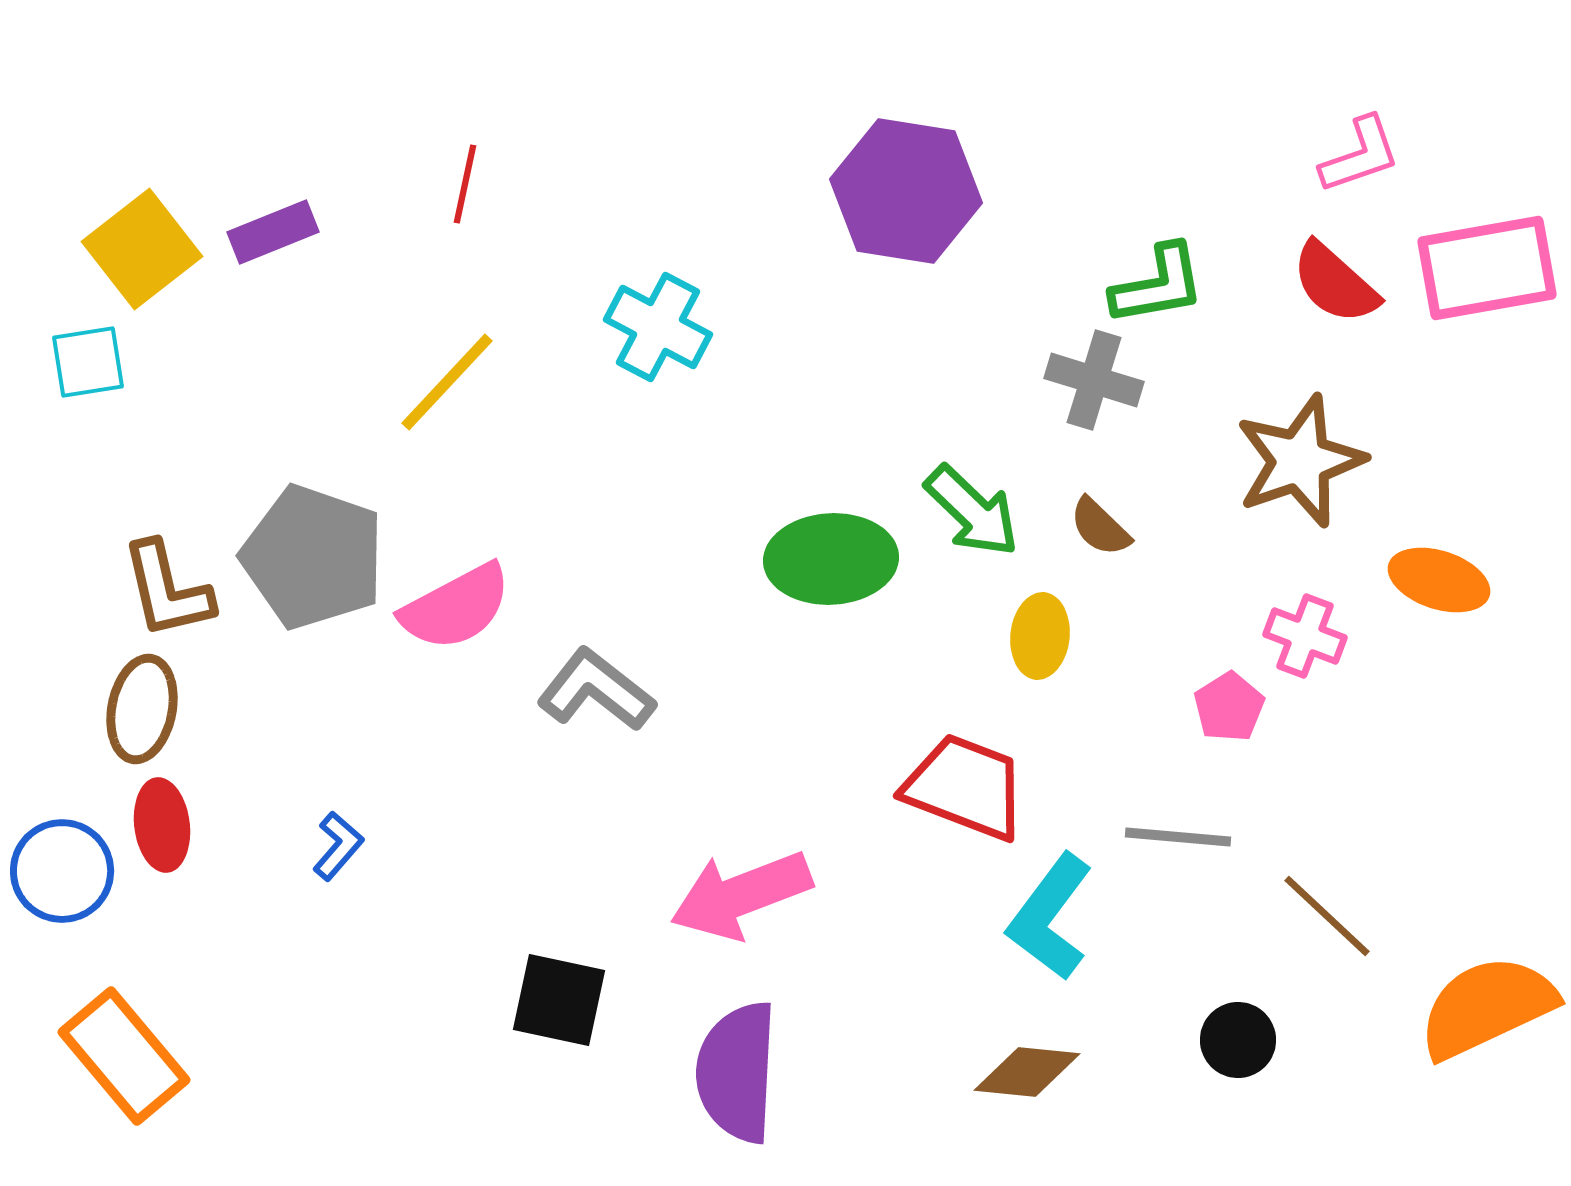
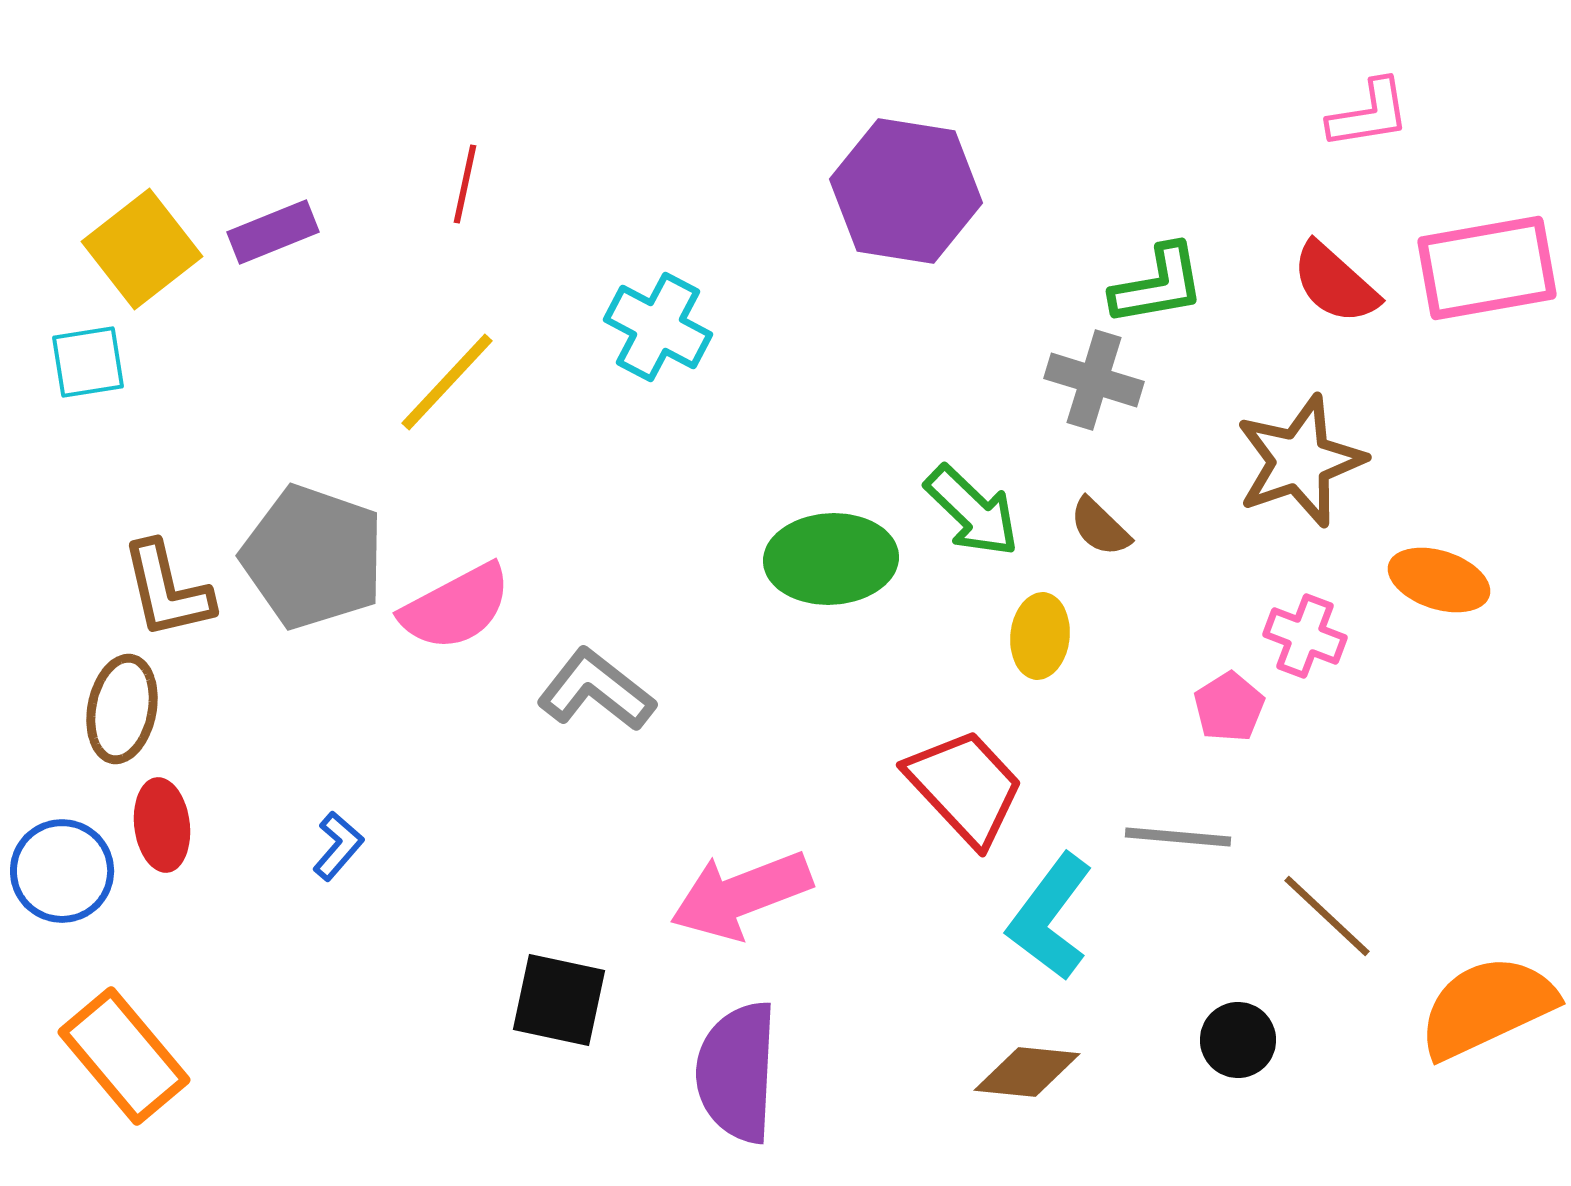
pink L-shape: moved 9 px right, 41 px up; rotated 10 degrees clockwise
brown ellipse: moved 20 px left
red trapezoid: rotated 26 degrees clockwise
